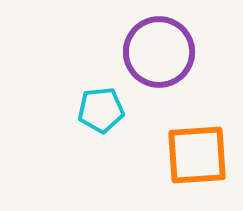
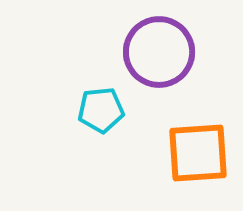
orange square: moved 1 px right, 2 px up
